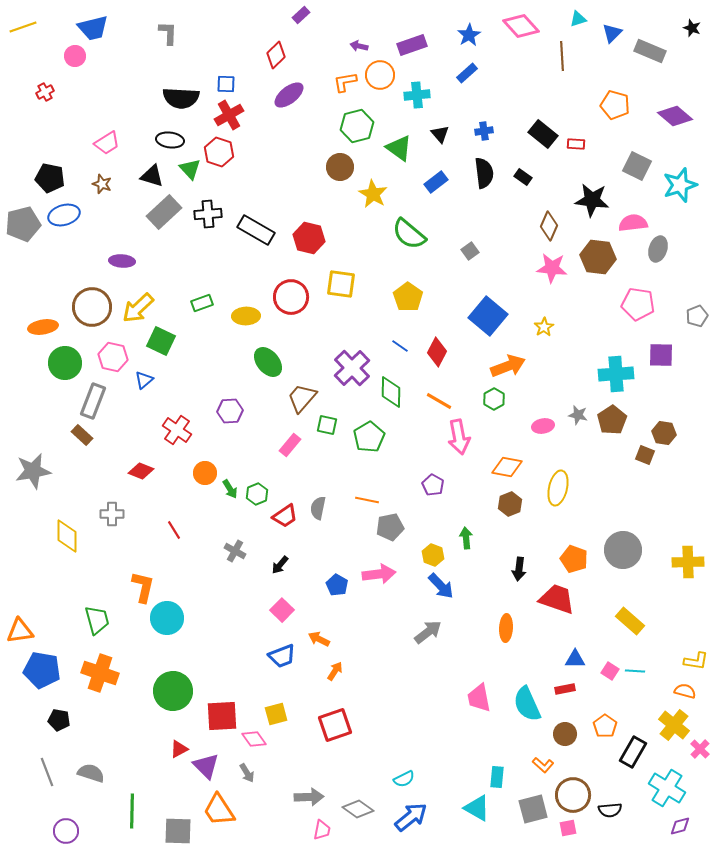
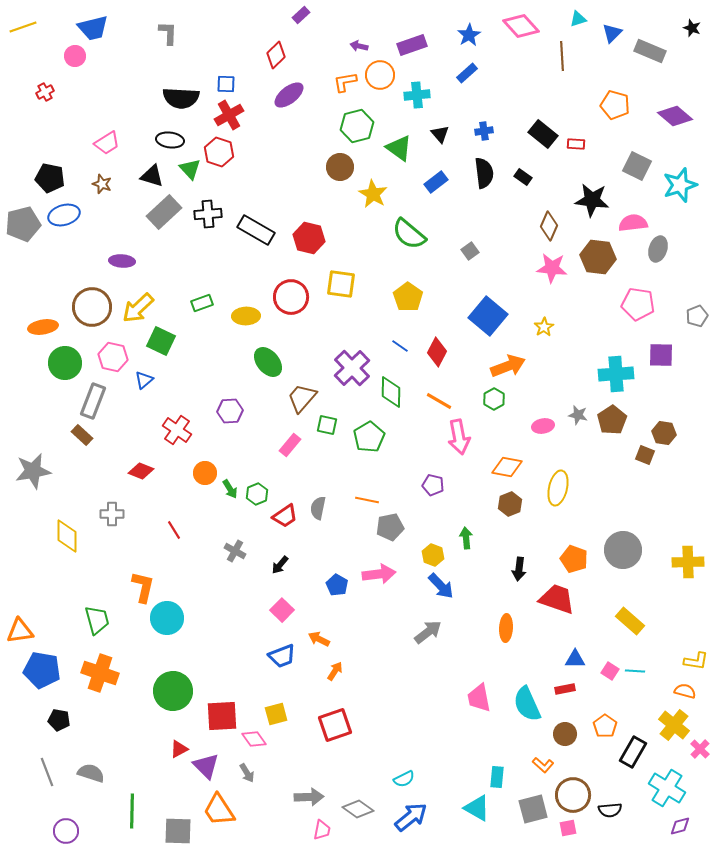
purple pentagon at (433, 485): rotated 15 degrees counterclockwise
